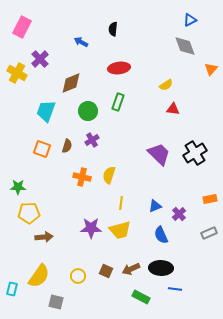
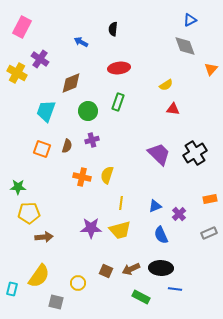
purple cross at (40, 59): rotated 12 degrees counterclockwise
purple cross at (92, 140): rotated 16 degrees clockwise
yellow semicircle at (109, 175): moved 2 px left
yellow circle at (78, 276): moved 7 px down
